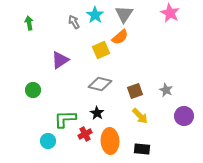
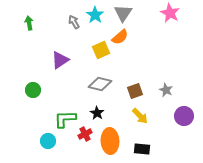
gray triangle: moved 1 px left, 1 px up
